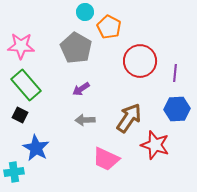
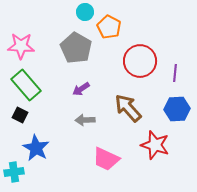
brown arrow: moved 1 px left, 10 px up; rotated 76 degrees counterclockwise
